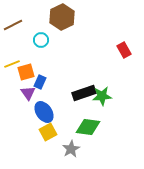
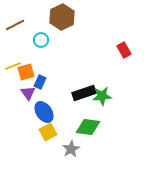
brown line: moved 2 px right
yellow line: moved 1 px right, 2 px down
